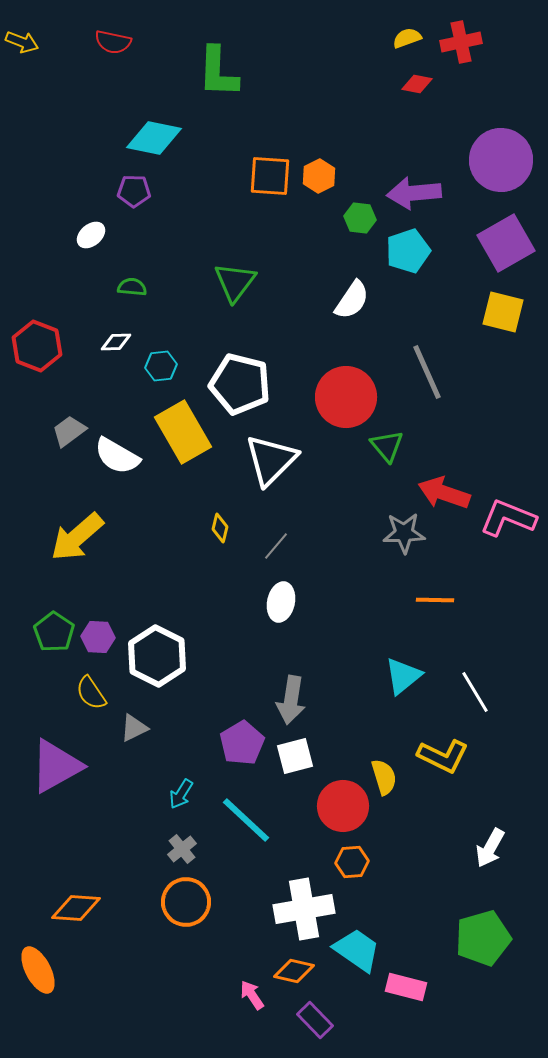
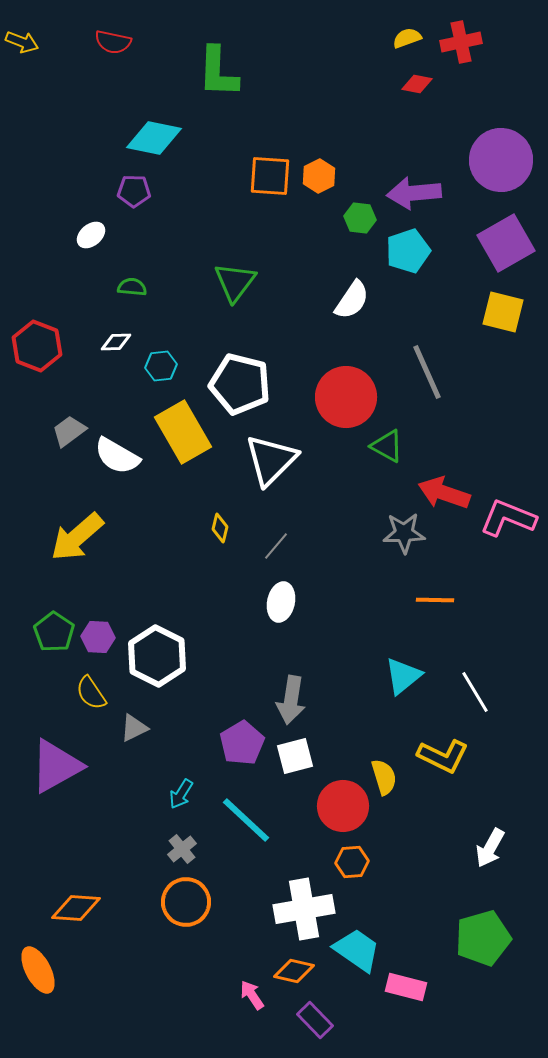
green triangle at (387, 446): rotated 21 degrees counterclockwise
